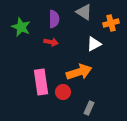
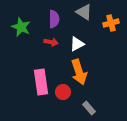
white triangle: moved 17 px left
orange arrow: rotated 90 degrees clockwise
gray rectangle: rotated 64 degrees counterclockwise
